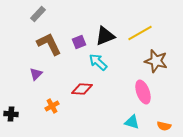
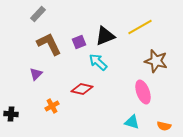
yellow line: moved 6 px up
red diamond: rotated 10 degrees clockwise
